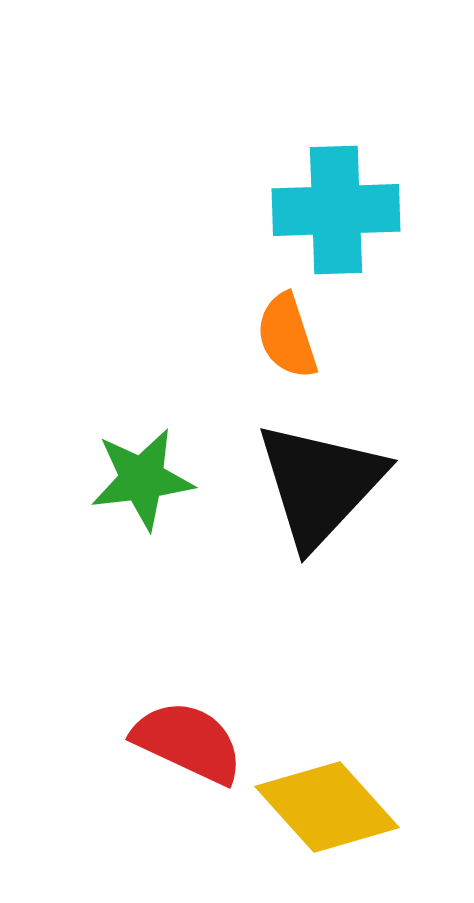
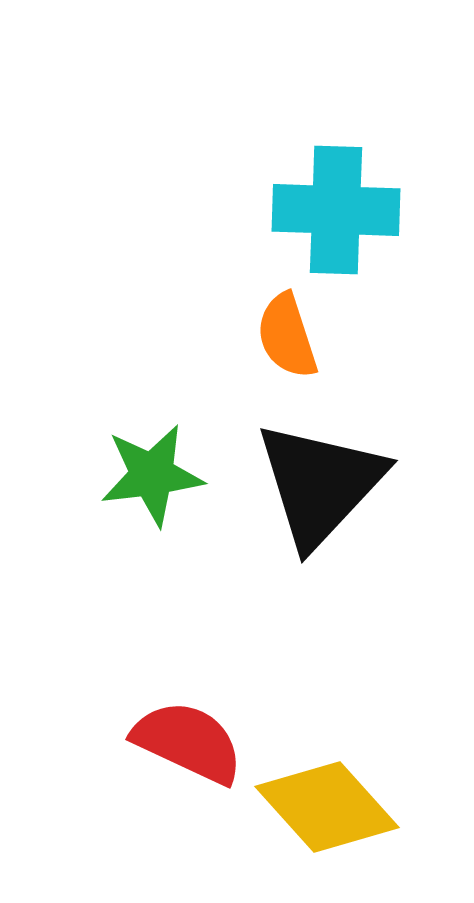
cyan cross: rotated 4 degrees clockwise
green star: moved 10 px right, 4 px up
